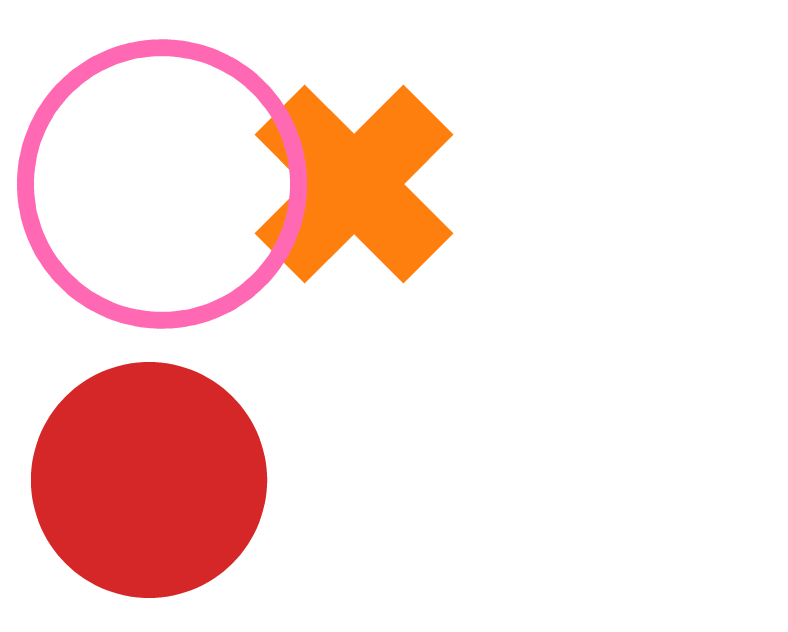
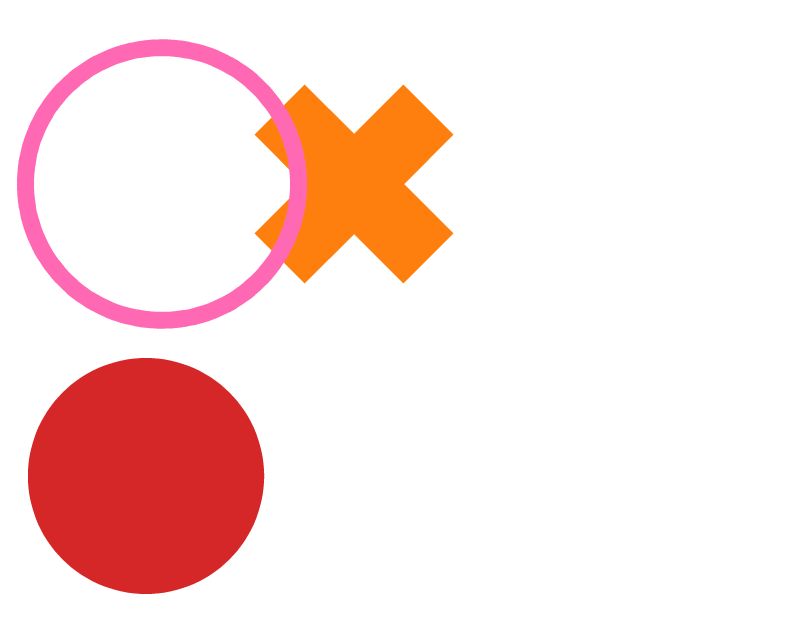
red circle: moved 3 px left, 4 px up
